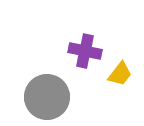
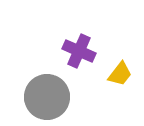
purple cross: moved 6 px left; rotated 12 degrees clockwise
